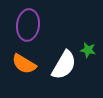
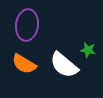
purple ellipse: moved 1 px left
white semicircle: rotated 100 degrees clockwise
